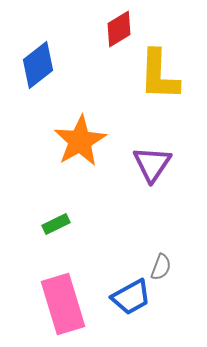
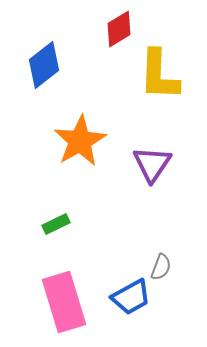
blue diamond: moved 6 px right
pink rectangle: moved 1 px right, 2 px up
